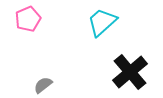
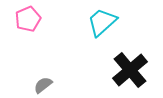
black cross: moved 2 px up
